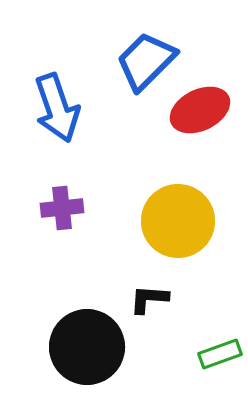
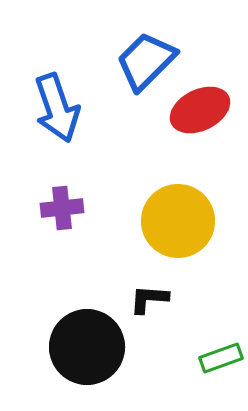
green rectangle: moved 1 px right, 4 px down
